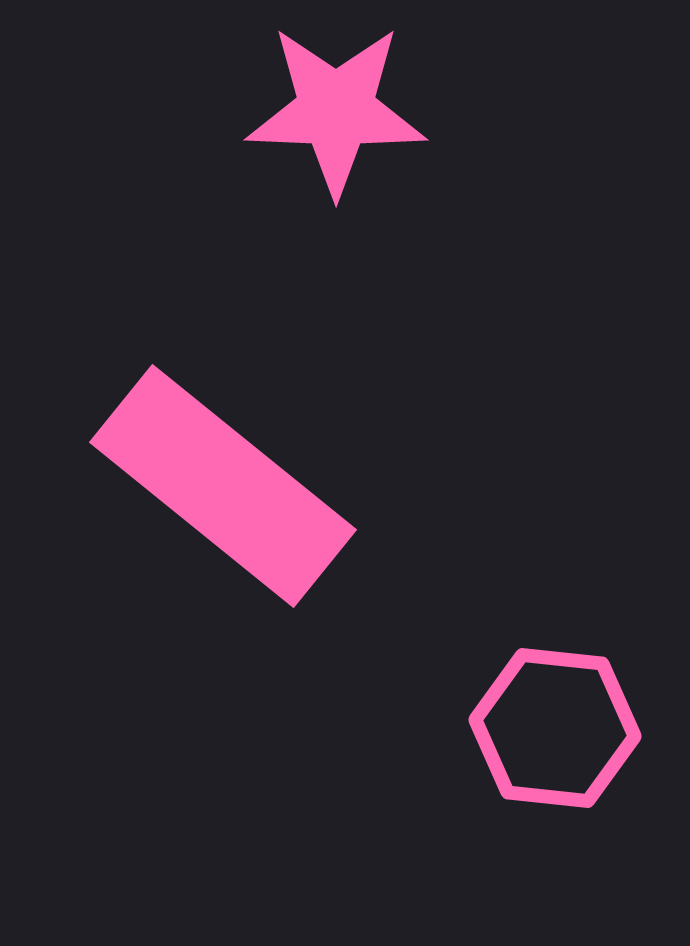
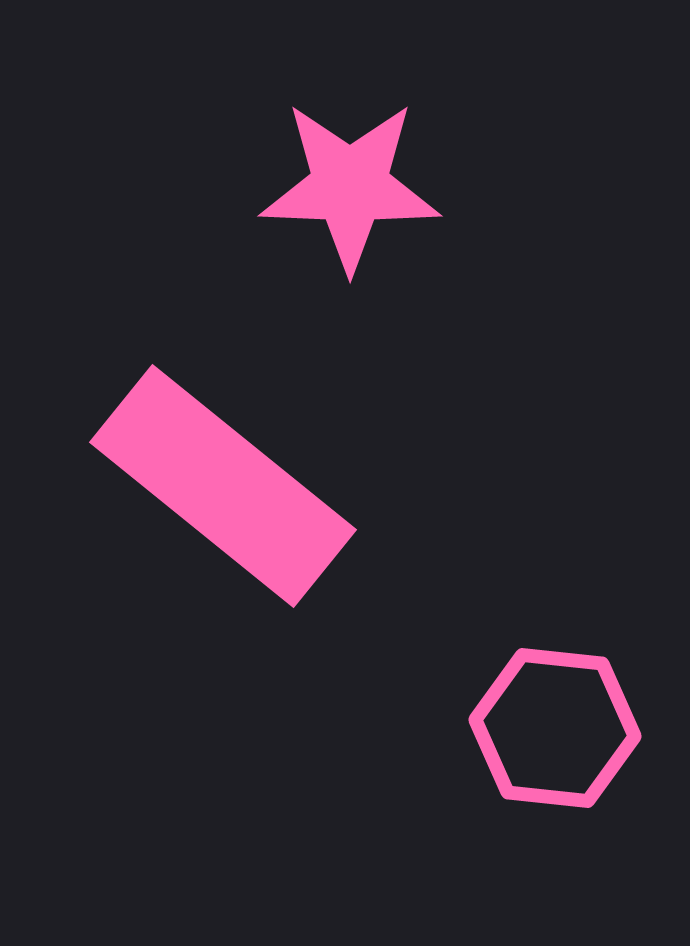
pink star: moved 14 px right, 76 px down
